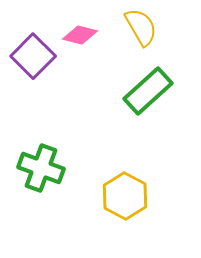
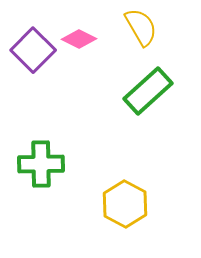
pink diamond: moved 1 px left, 4 px down; rotated 12 degrees clockwise
purple square: moved 6 px up
green cross: moved 4 px up; rotated 21 degrees counterclockwise
yellow hexagon: moved 8 px down
